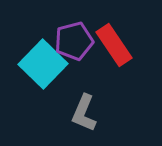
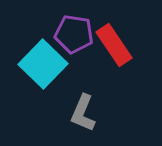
purple pentagon: moved 7 px up; rotated 24 degrees clockwise
gray L-shape: moved 1 px left
